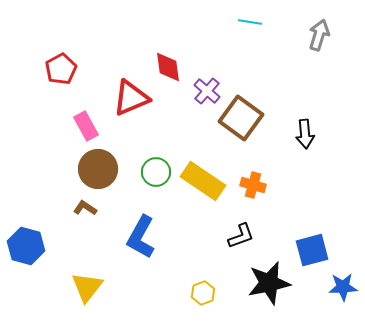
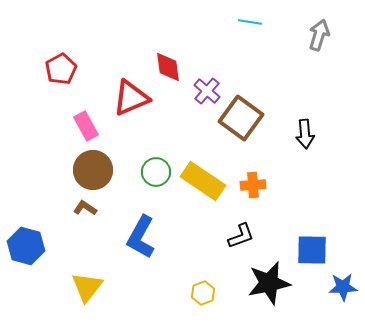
brown circle: moved 5 px left, 1 px down
orange cross: rotated 20 degrees counterclockwise
blue square: rotated 16 degrees clockwise
